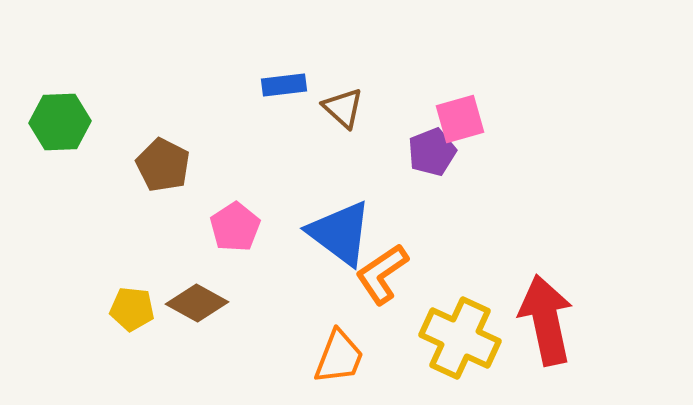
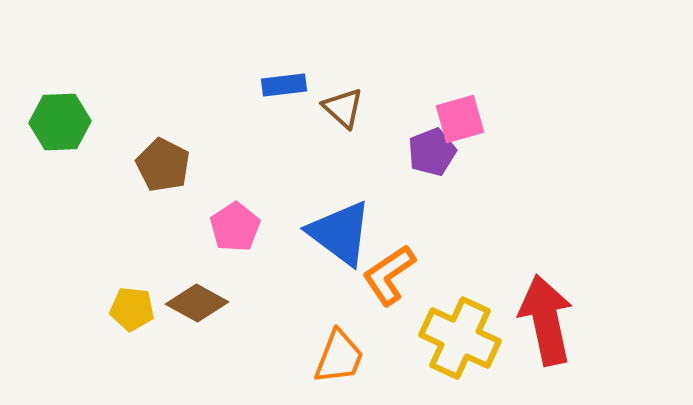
orange L-shape: moved 7 px right, 1 px down
